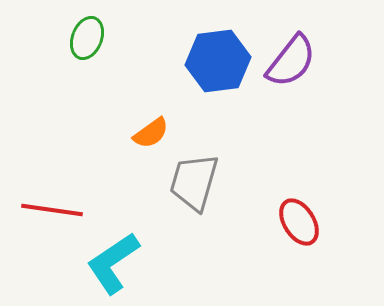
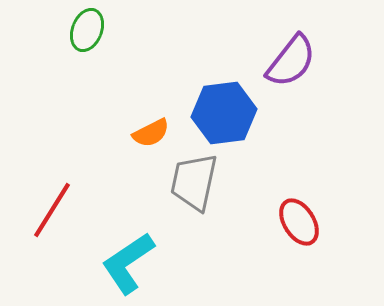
green ellipse: moved 8 px up
blue hexagon: moved 6 px right, 52 px down
orange semicircle: rotated 9 degrees clockwise
gray trapezoid: rotated 4 degrees counterclockwise
red line: rotated 66 degrees counterclockwise
cyan L-shape: moved 15 px right
